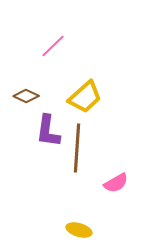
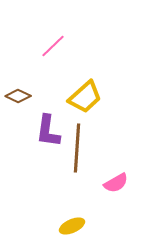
brown diamond: moved 8 px left
yellow ellipse: moved 7 px left, 4 px up; rotated 40 degrees counterclockwise
